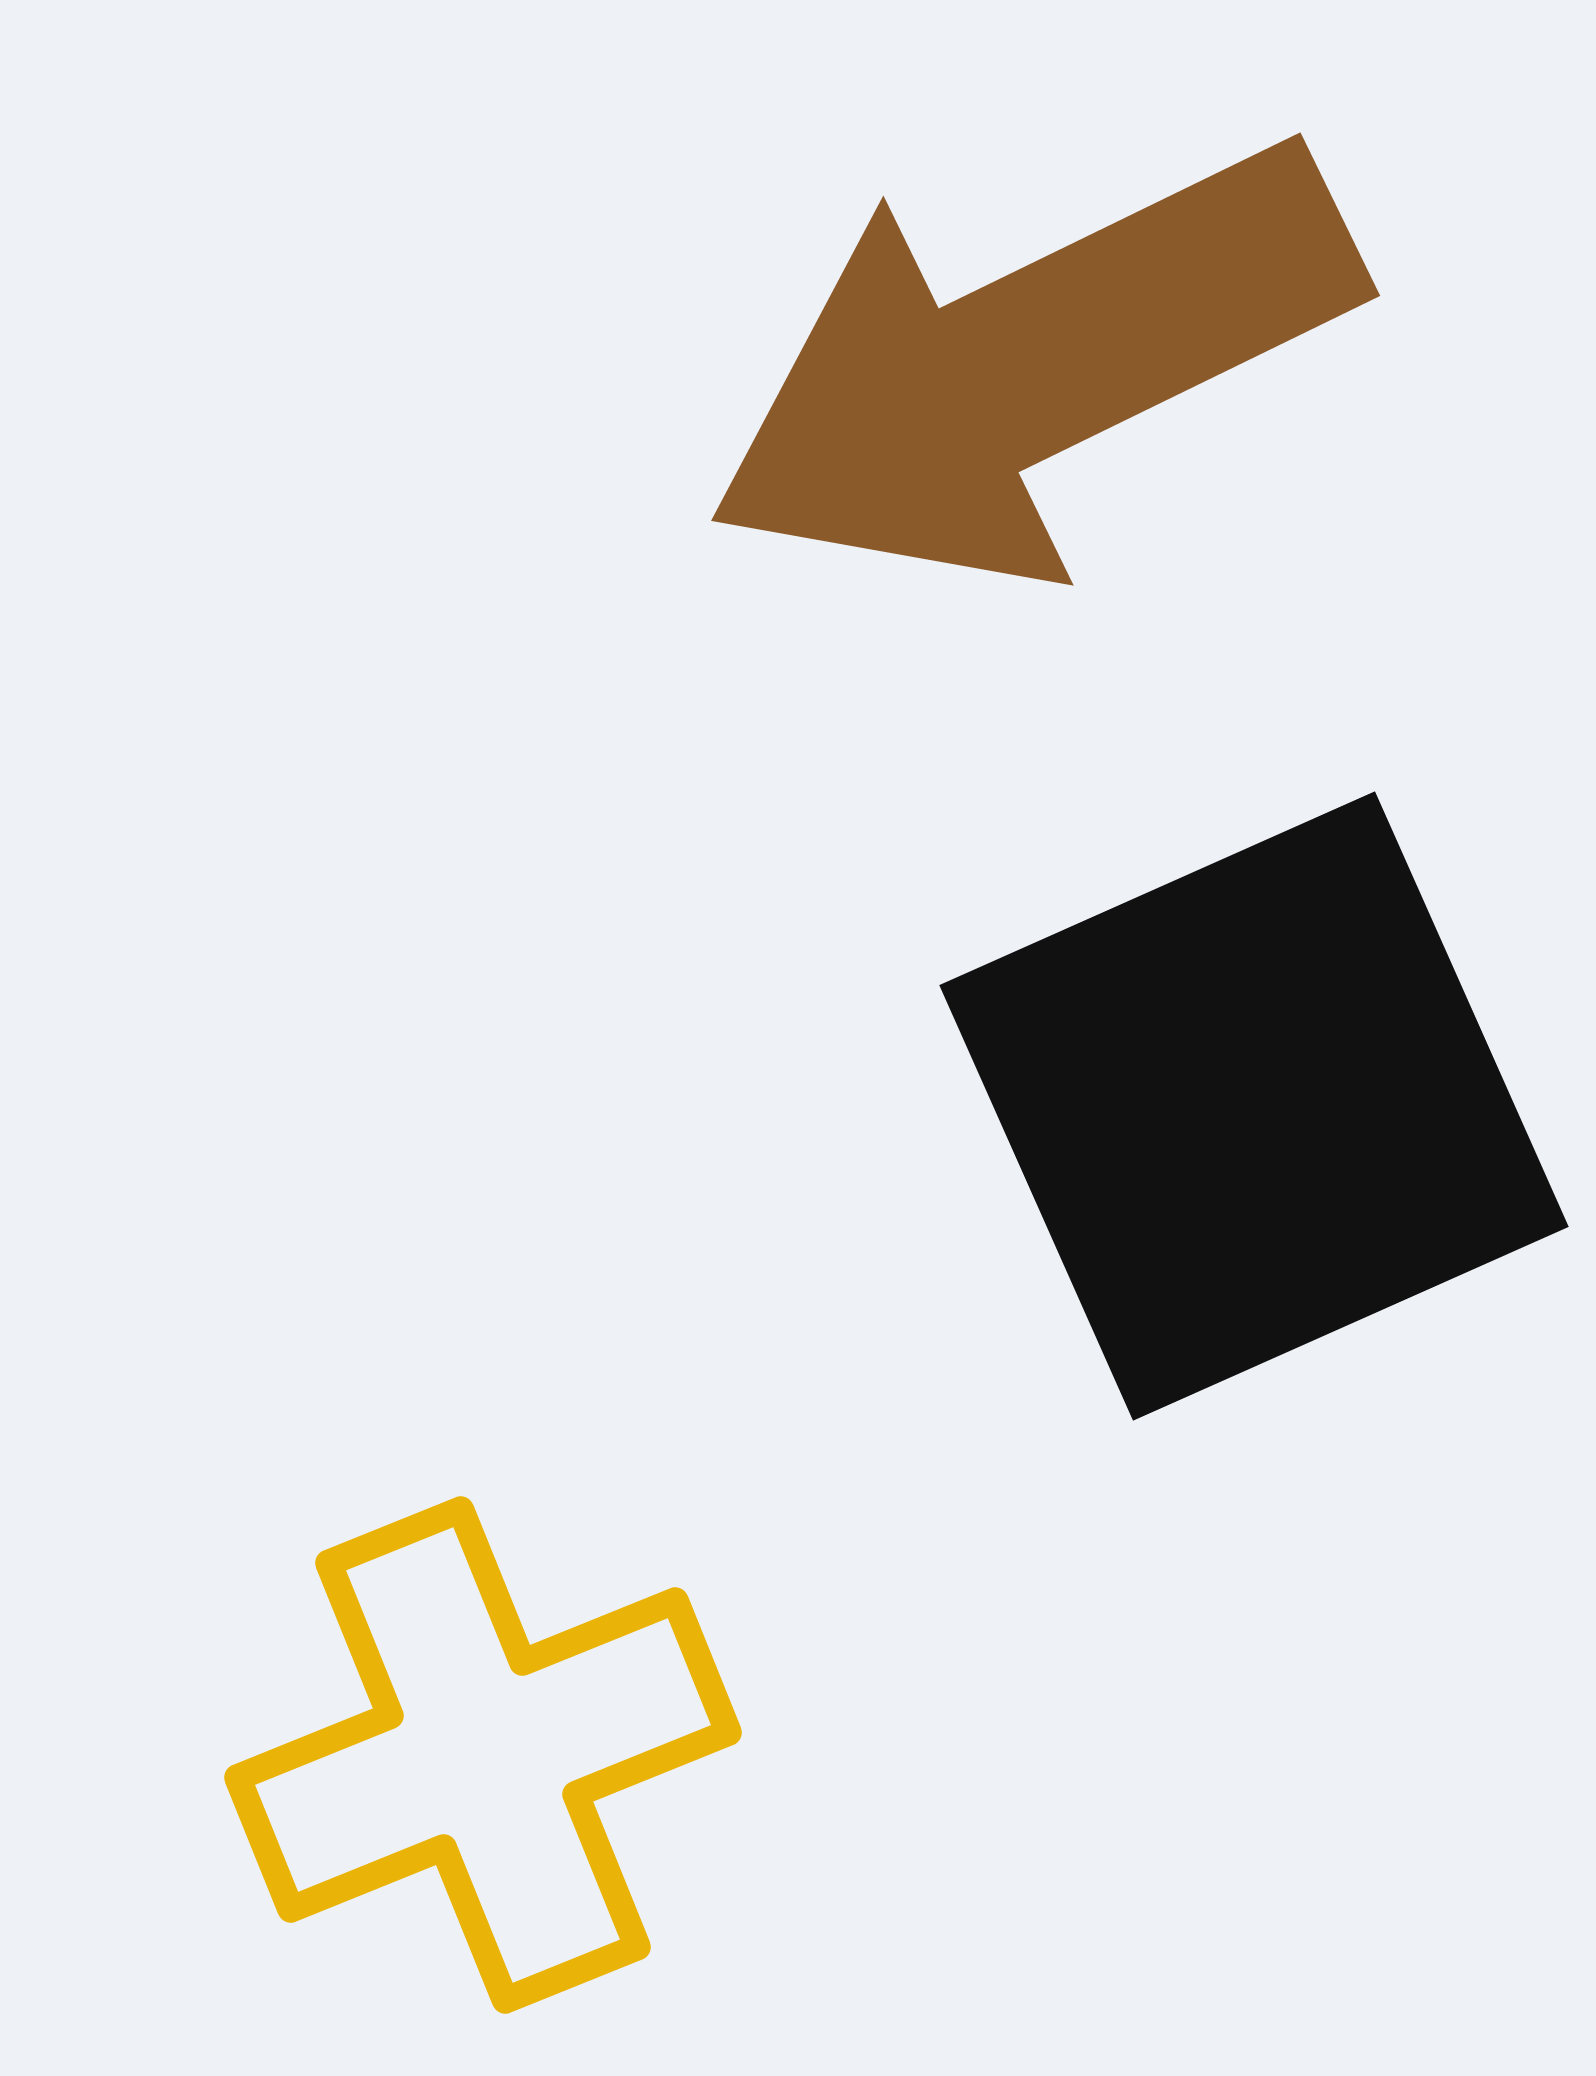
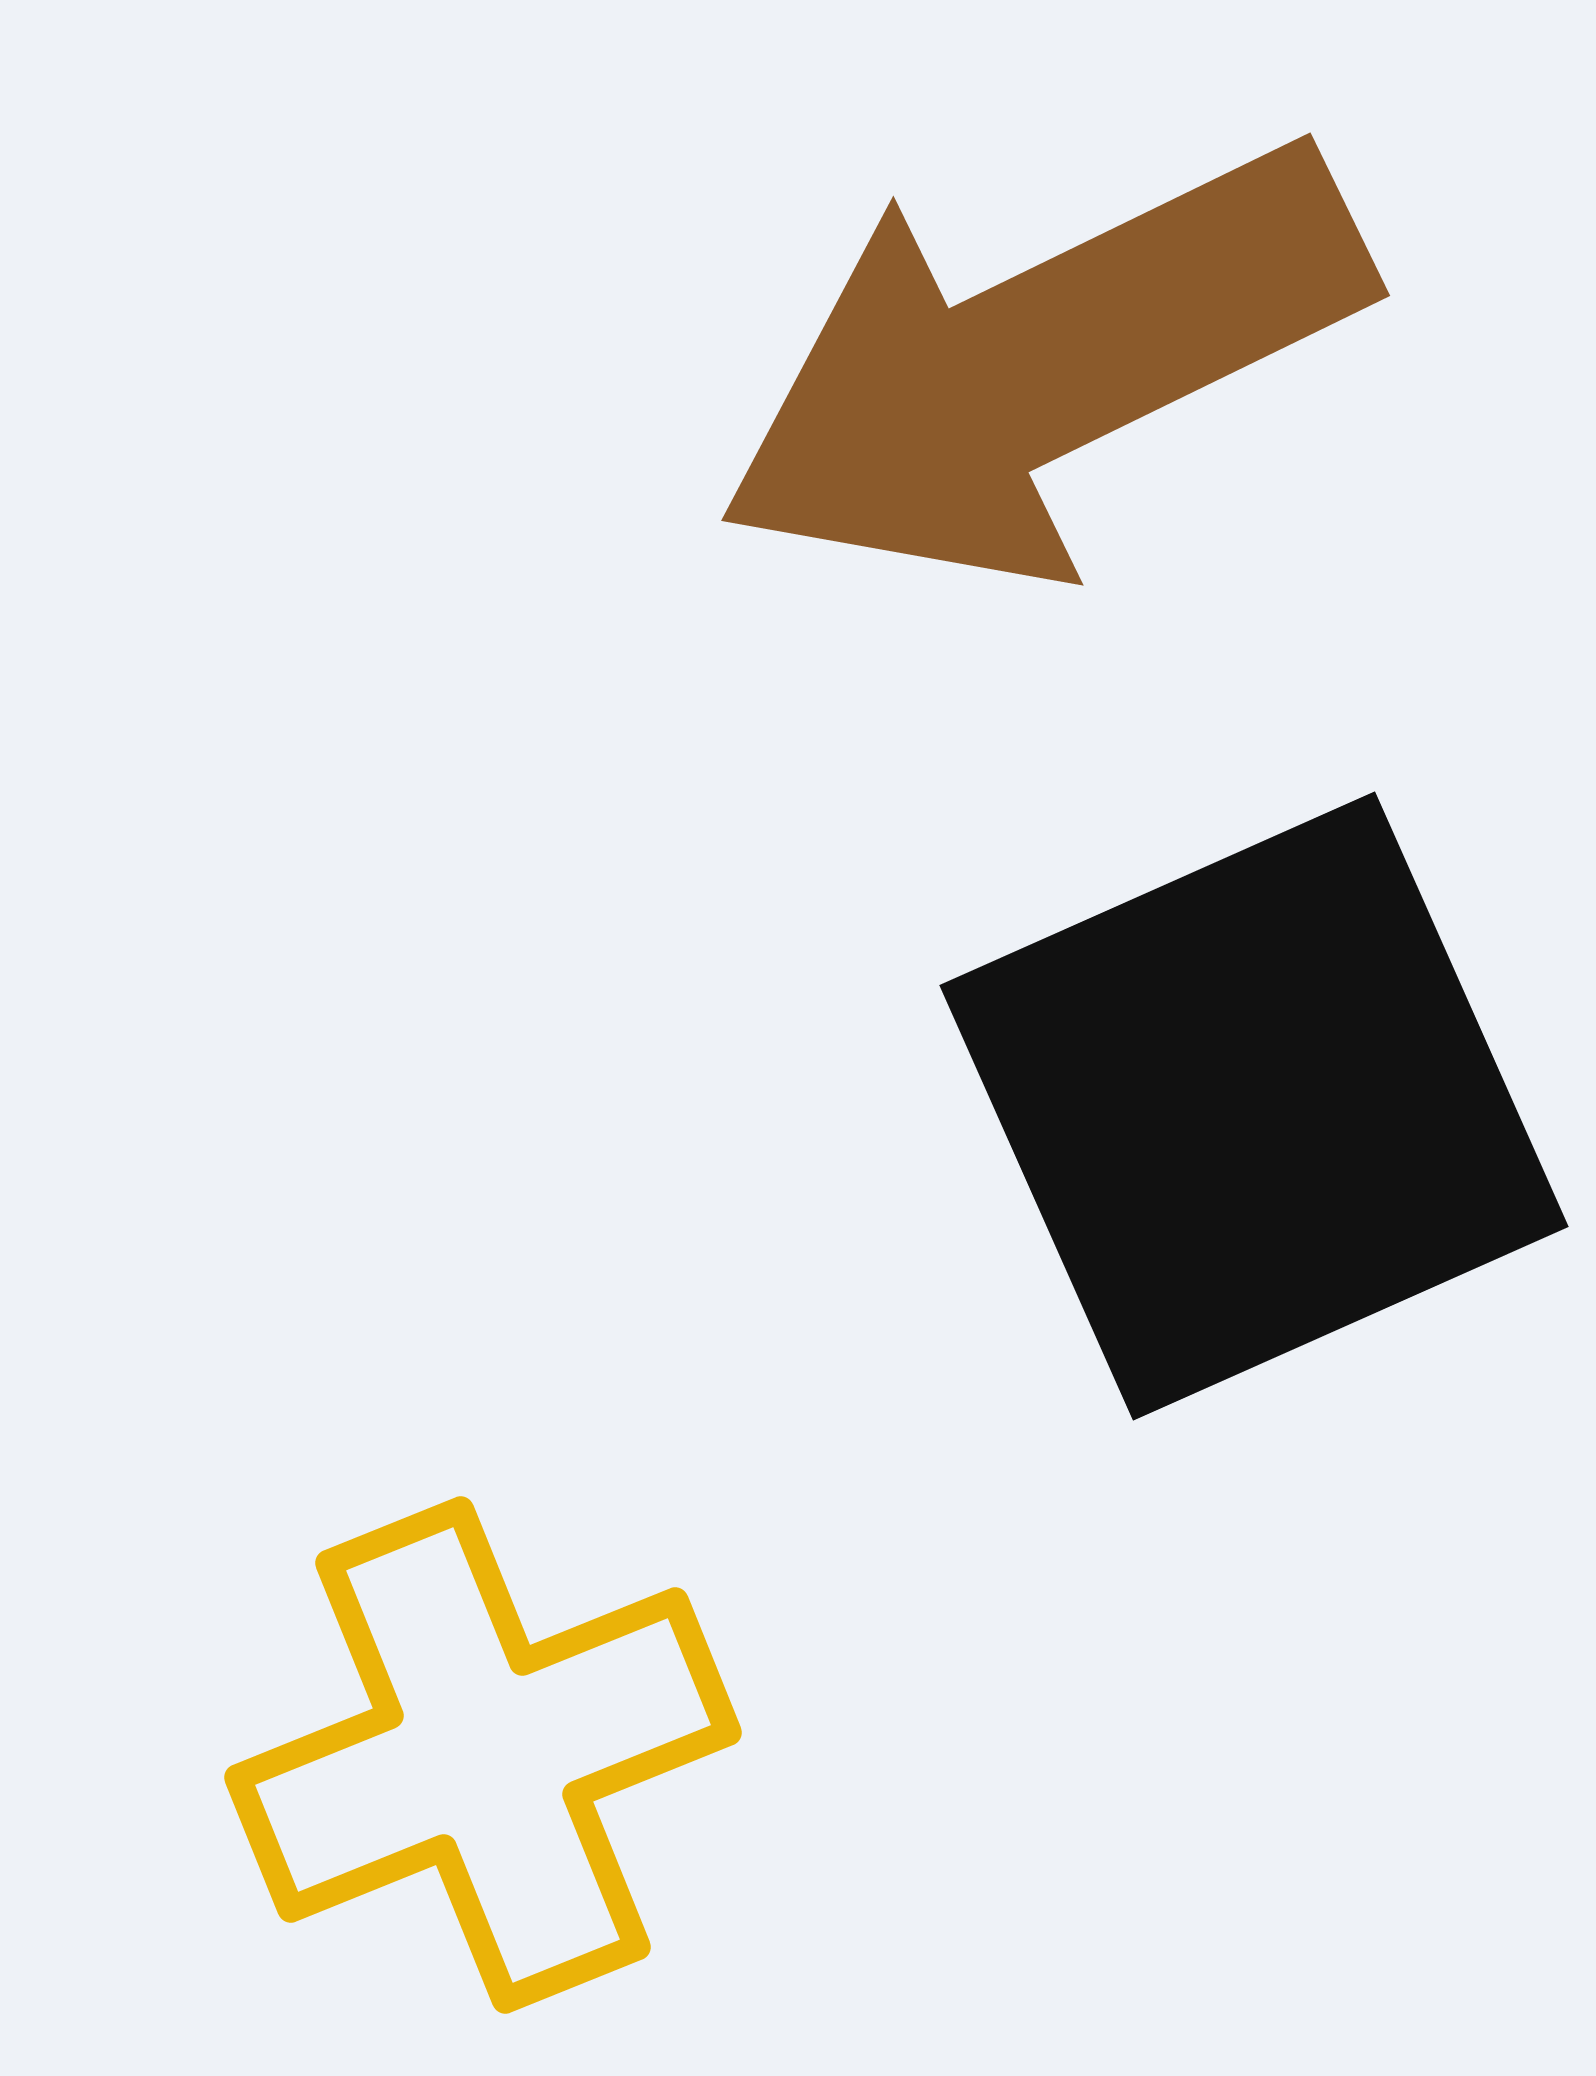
brown arrow: moved 10 px right
